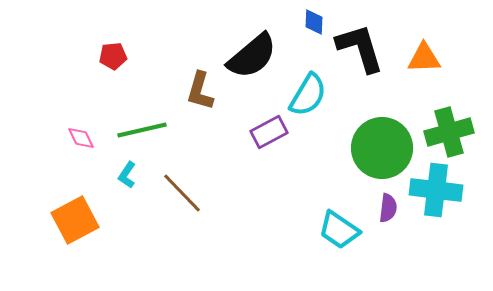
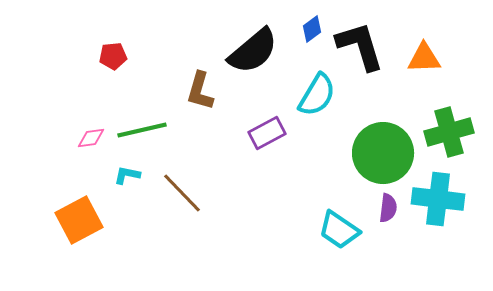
blue diamond: moved 2 px left, 7 px down; rotated 52 degrees clockwise
black L-shape: moved 2 px up
black semicircle: moved 1 px right, 5 px up
cyan semicircle: moved 9 px right
purple rectangle: moved 2 px left, 1 px down
pink diamond: moved 10 px right; rotated 72 degrees counterclockwise
green circle: moved 1 px right, 5 px down
cyan L-shape: rotated 68 degrees clockwise
cyan cross: moved 2 px right, 9 px down
orange square: moved 4 px right
